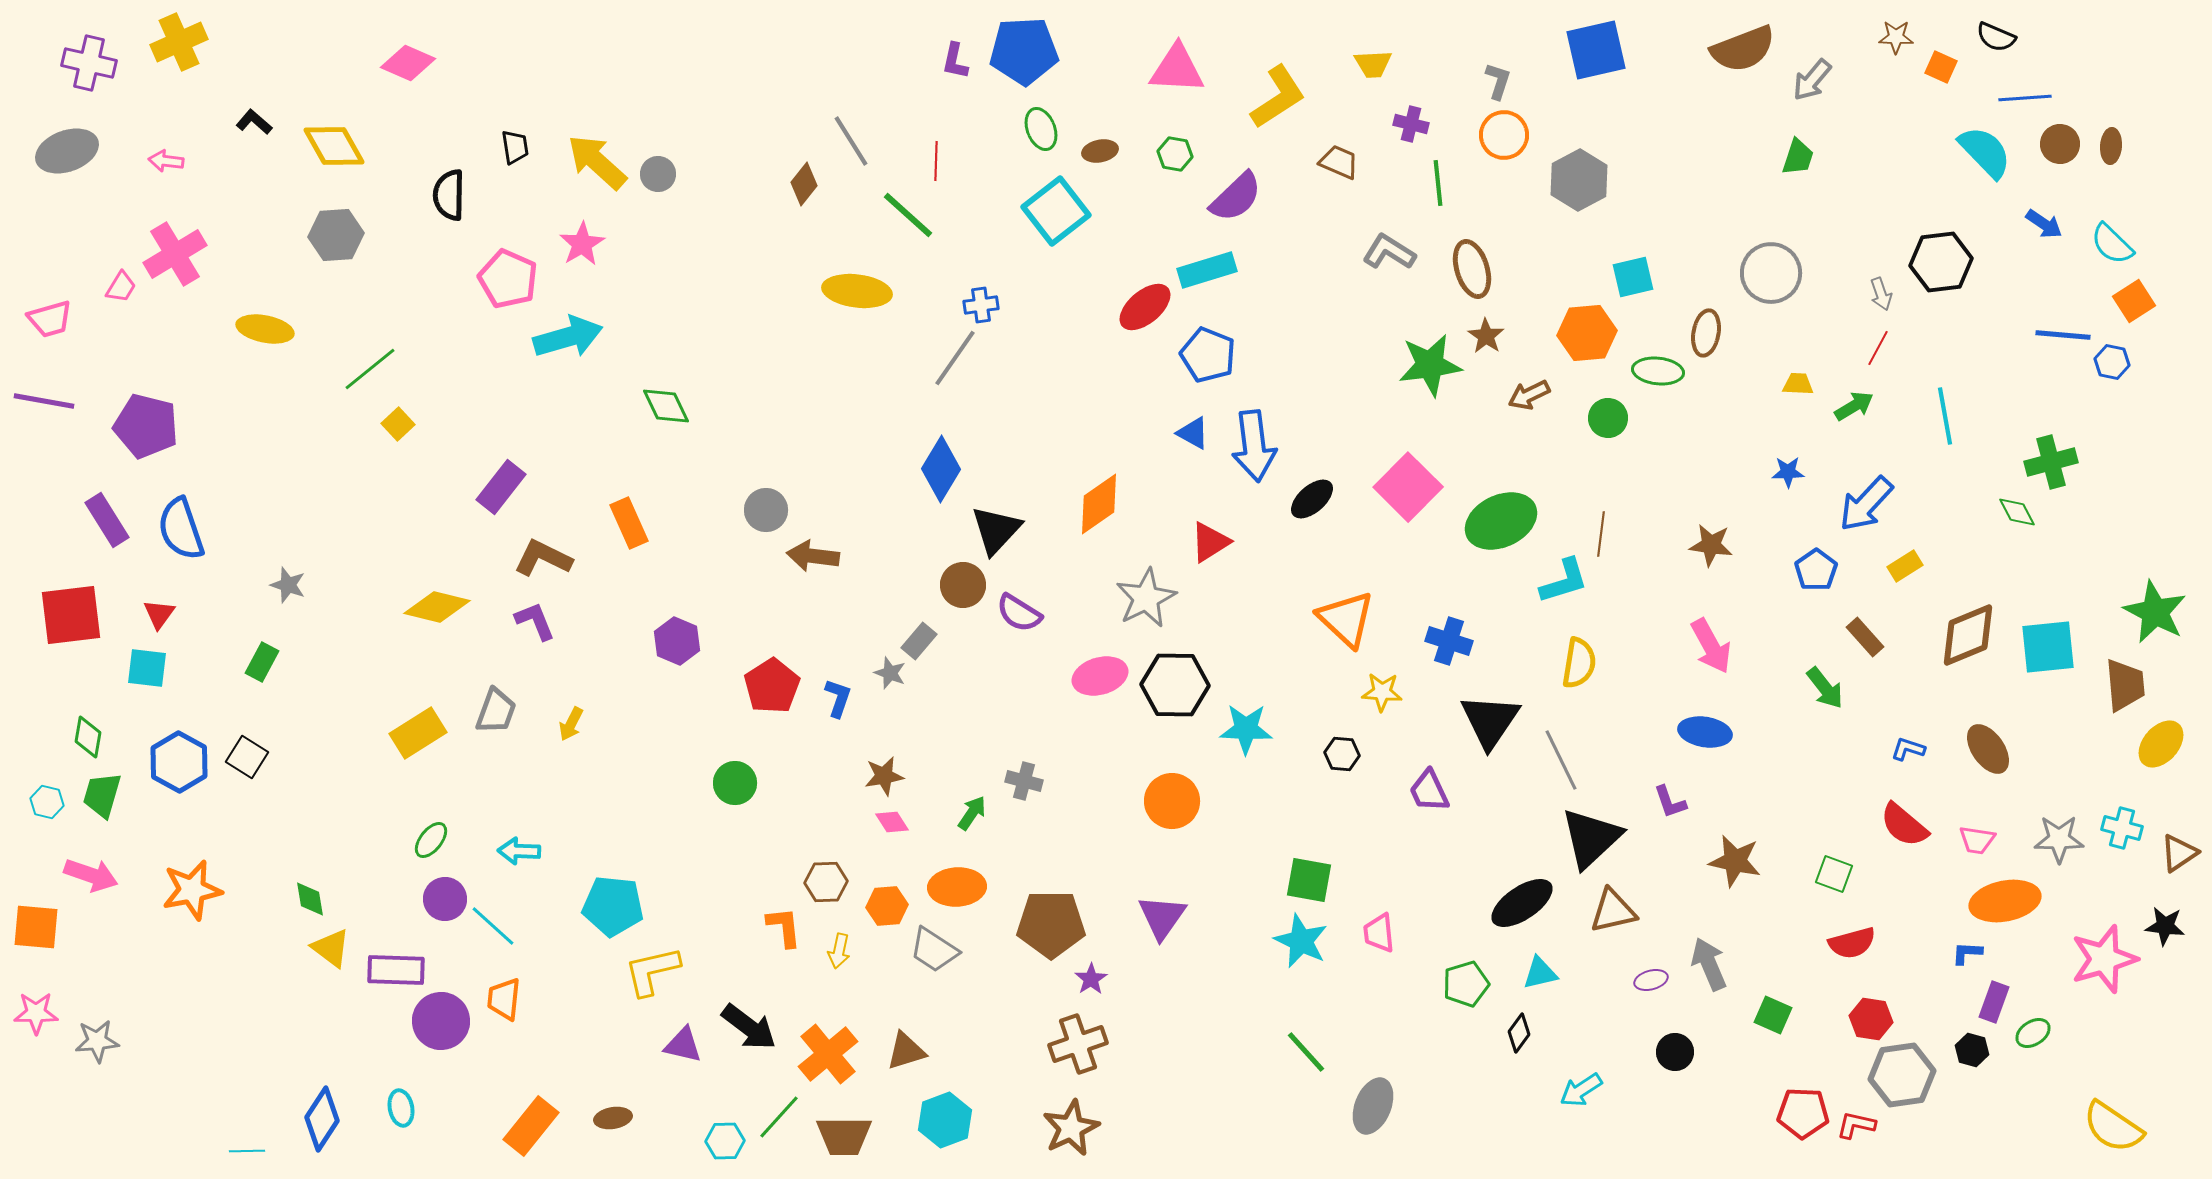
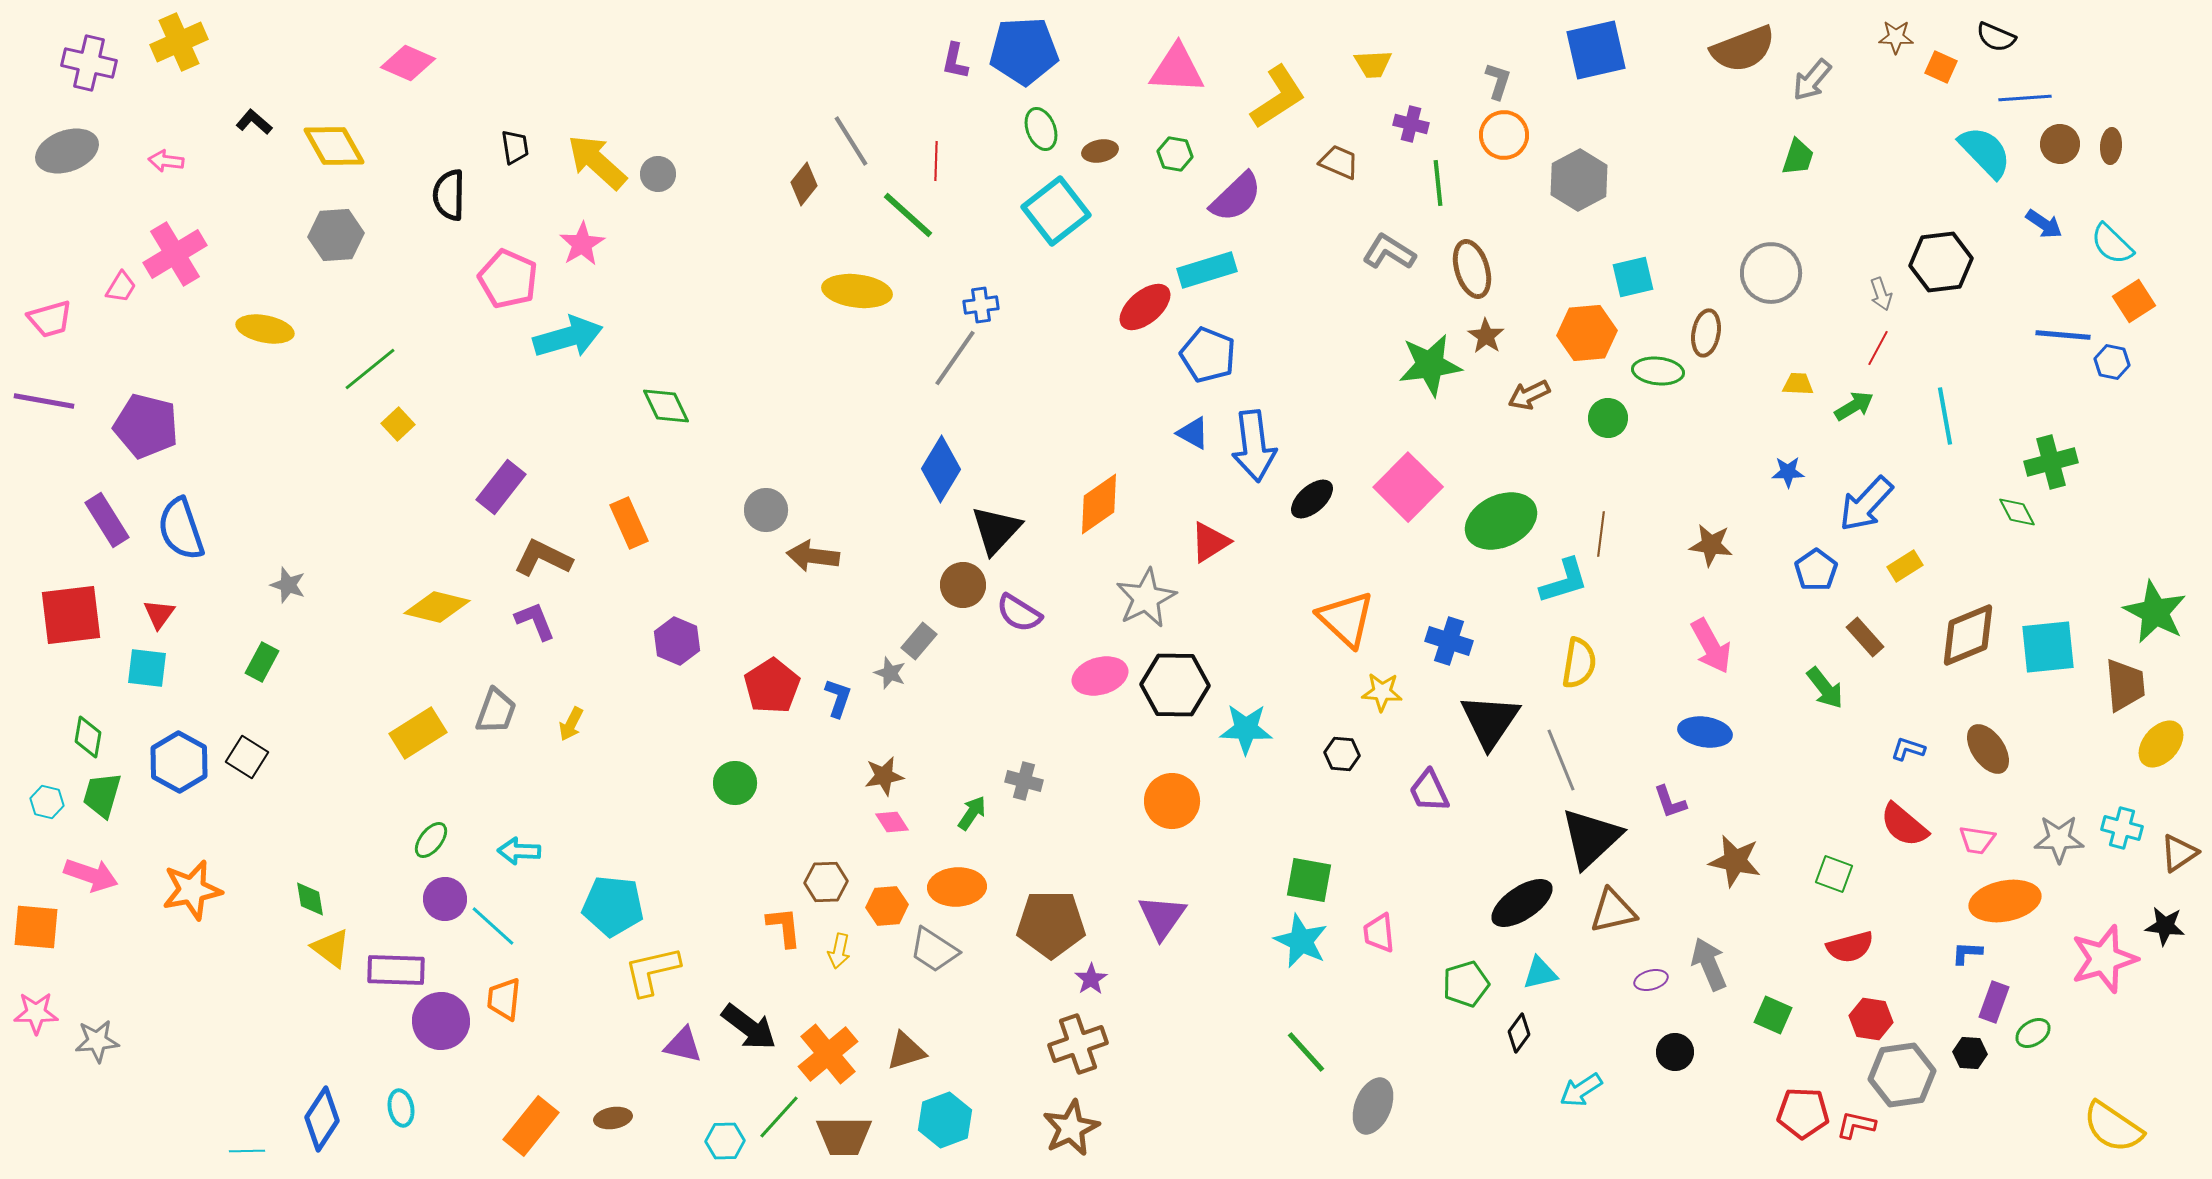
gray line at (1561, 760): rotated 4 degrees clockwise
red semicircle at (1852, 943): moved 2 px left, 4 px down
black hexagon at (1972, 1050): moved 2 px left, 3 px down; rotated 12 degrees counterclockwise
